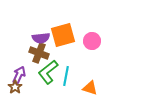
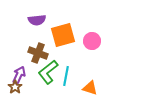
purple semicircle: moved 4 px left, 18 px up
brown cross: moved 1 px left
